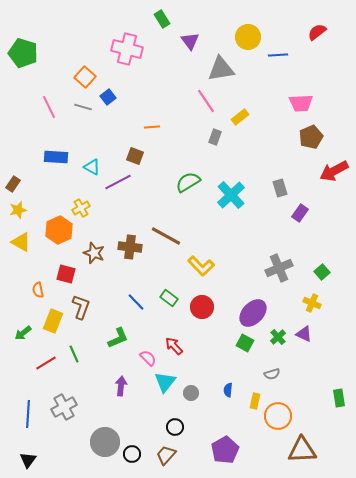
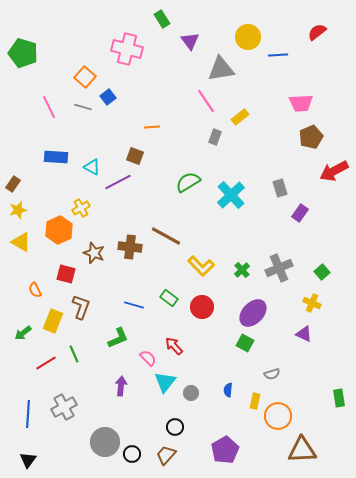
orange semicircle at (38, 290): moved 3 px left; rotated 14 degrees counterclockwise
blue line at (136, 302): moved 2 px left, 3 px down; rotated 30 degrees counterclockwise
green cross at (278, 337): moved 36 px left, 67 px up
